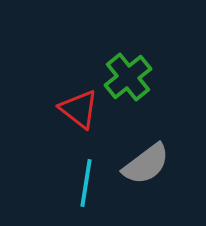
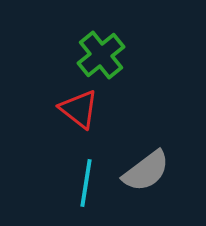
green cross: moved 27 px left, 22 px up
gray semicircle: moved 7 px down
